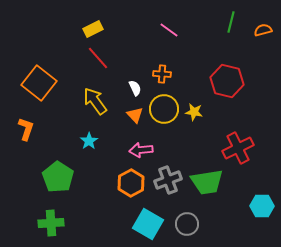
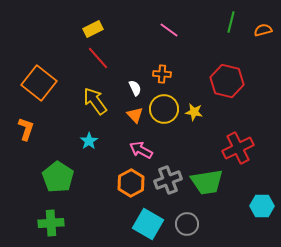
pink arrow: rotated 35 degrees clockwise
